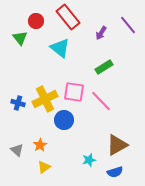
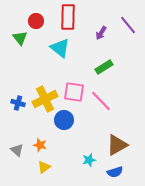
red rectangle: rotated 40 degrees clockwise
orange star: rotated 24 degrees counterclockwise
